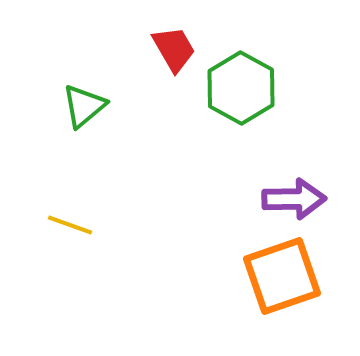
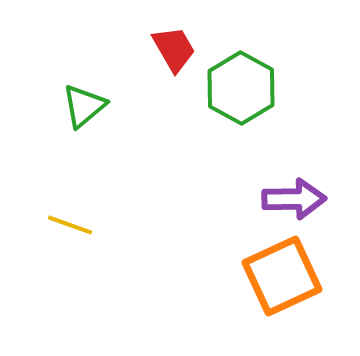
orange square: rotated 6 degrees counterclockwise
